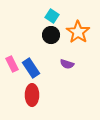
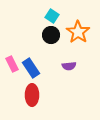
purple semicircle: moved 2 px right, 2 px down; rotated 24 degrees counterclockwise
